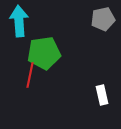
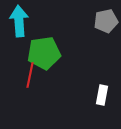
gray pentagon: moved 3 px right, 2 px down
white rectangle: rotated 24 degrees clockwise
